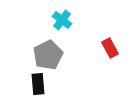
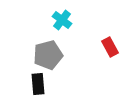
red rectangle: moved 1 px up
gray pentagon: rotated 12 degrees clockwise
